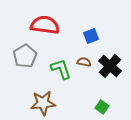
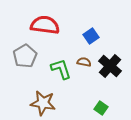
blue square: rotated 14 degrees counterclockwise
brown star: rotated 15 degrees clockwise
green square: moved 1 px left, 1 px down
